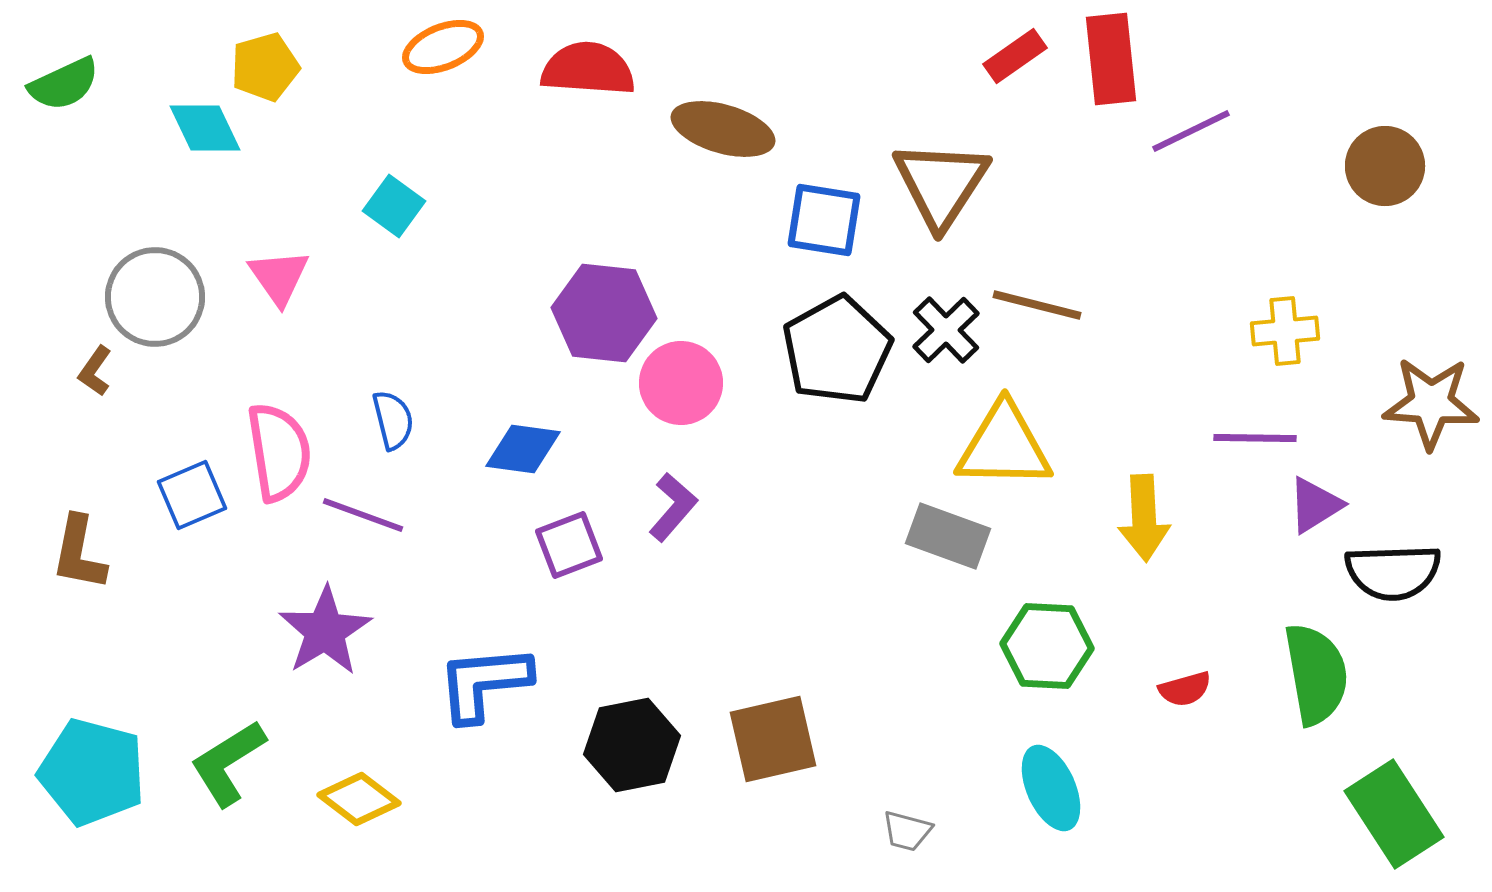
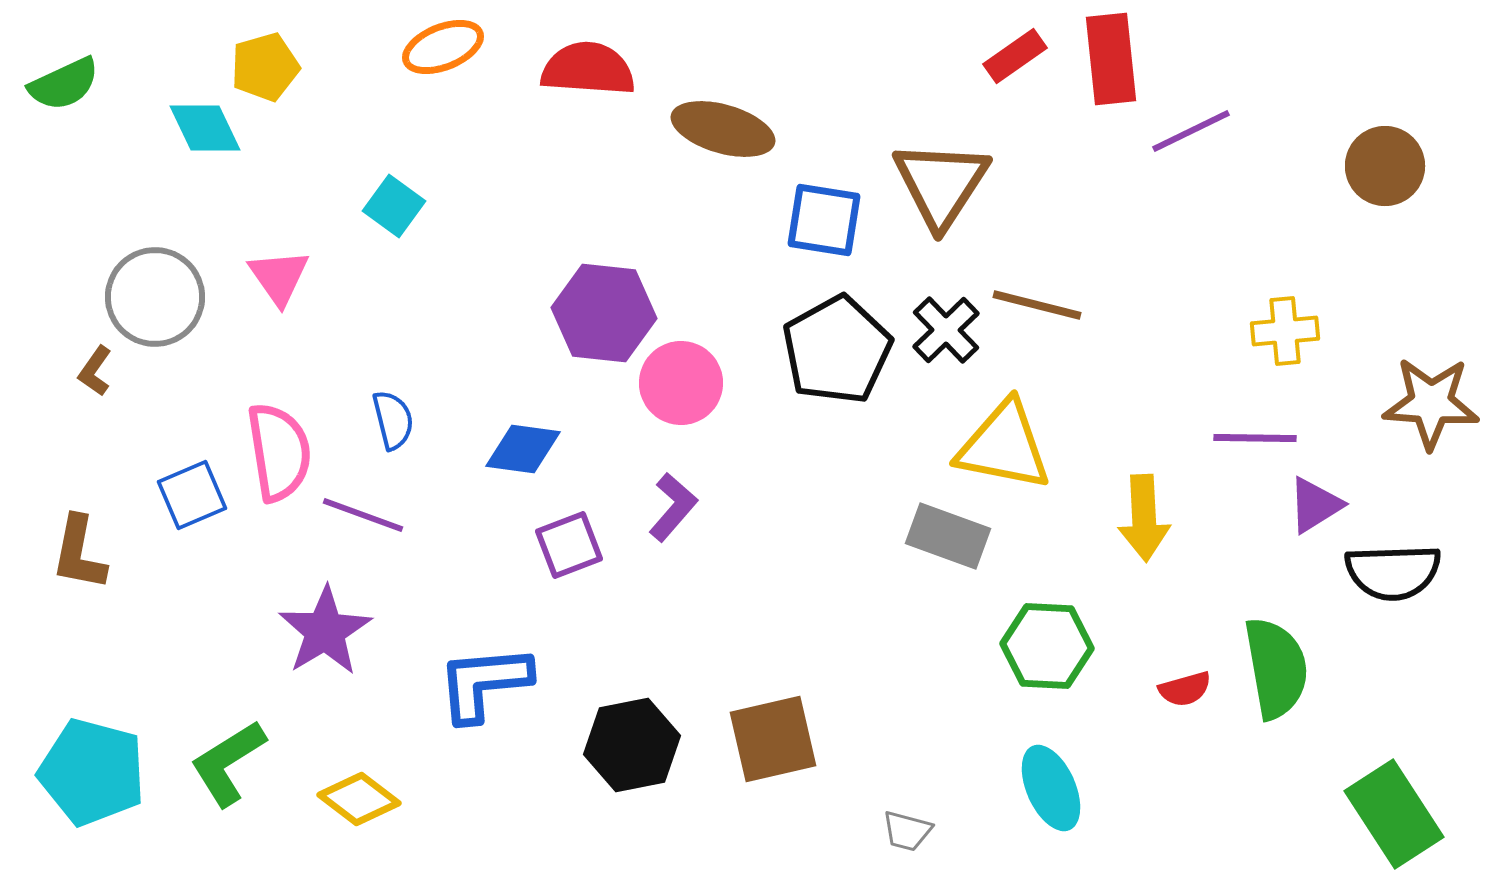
yellow triangle at (1004, 446): rotated 10 degrees clockwise
green semicircle at (1316, 674): moved 40 px left, 6 px up
